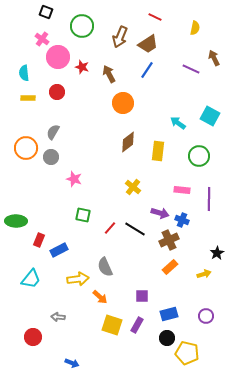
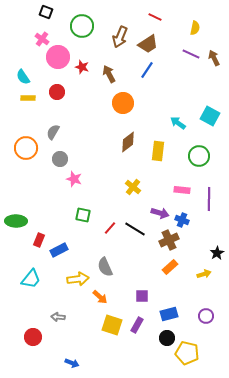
purple line at (191, 69): moved 15 px up
cyan semicircle at (24, 73): moved 1 px left, 4 px down; rotated 28 degrees counterclockwise
gray circle at (51, 157): moved 9 px right, 2 px down
